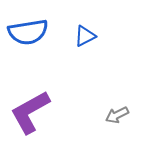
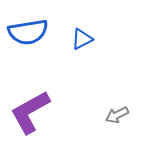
blue triangle: moved 3 px left, 3 px down
